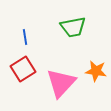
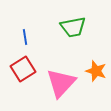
orange star: rotated 10 degrees clockwise
